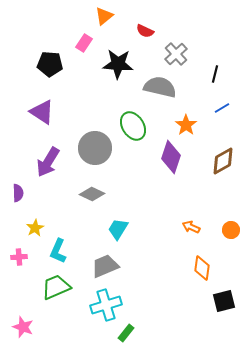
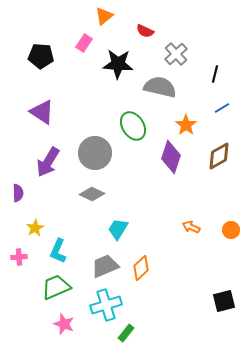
black pentagon: moved 9 px left, 8 px up
gray circle: moved 5 px down
brown diamond: moved 4 px left, 5 px up
orange diamond: moved 61 px left; rotated 40 degrees clockwise
pink star: moved 41 px right, 3 px up
